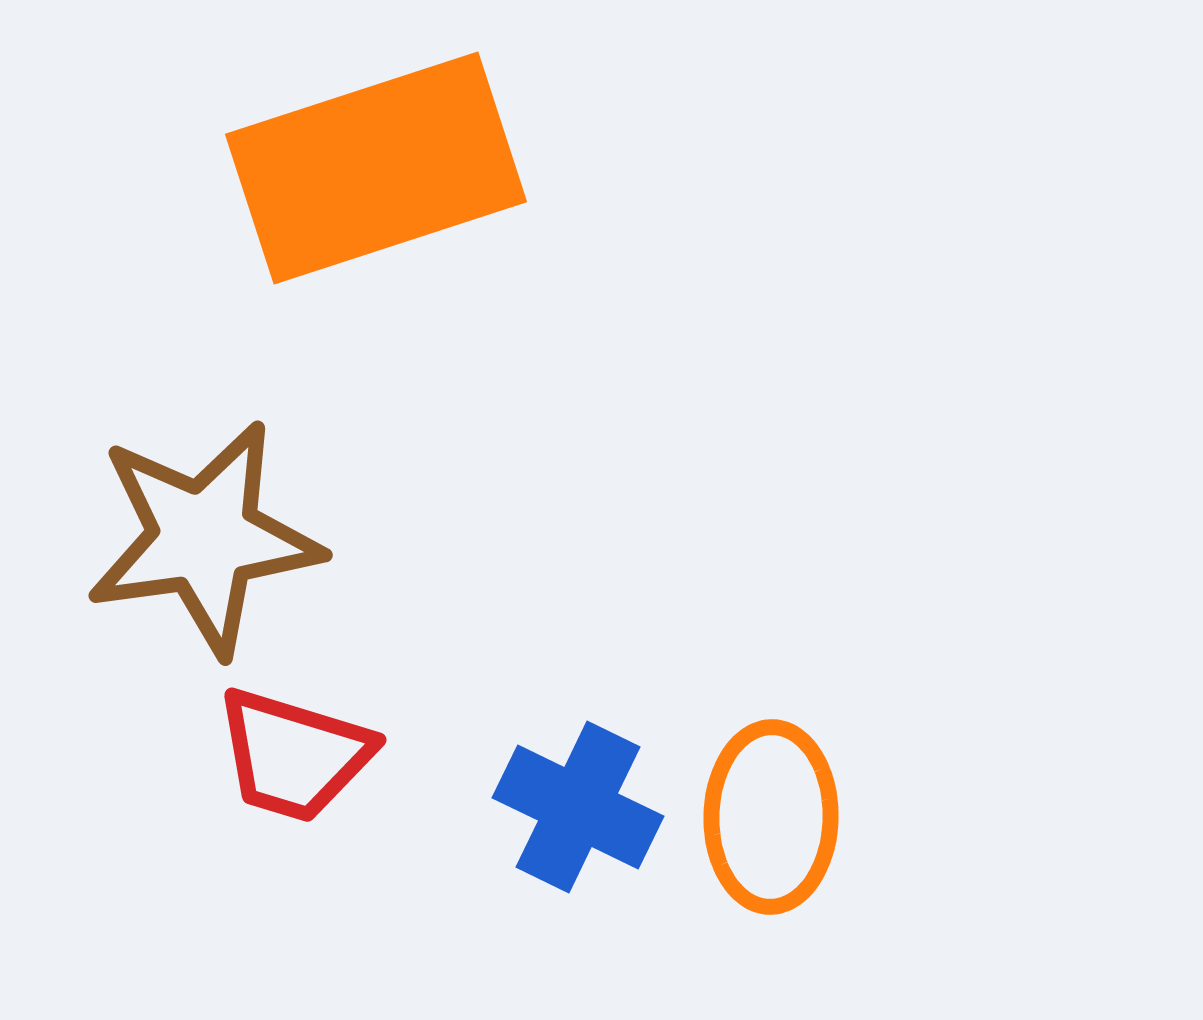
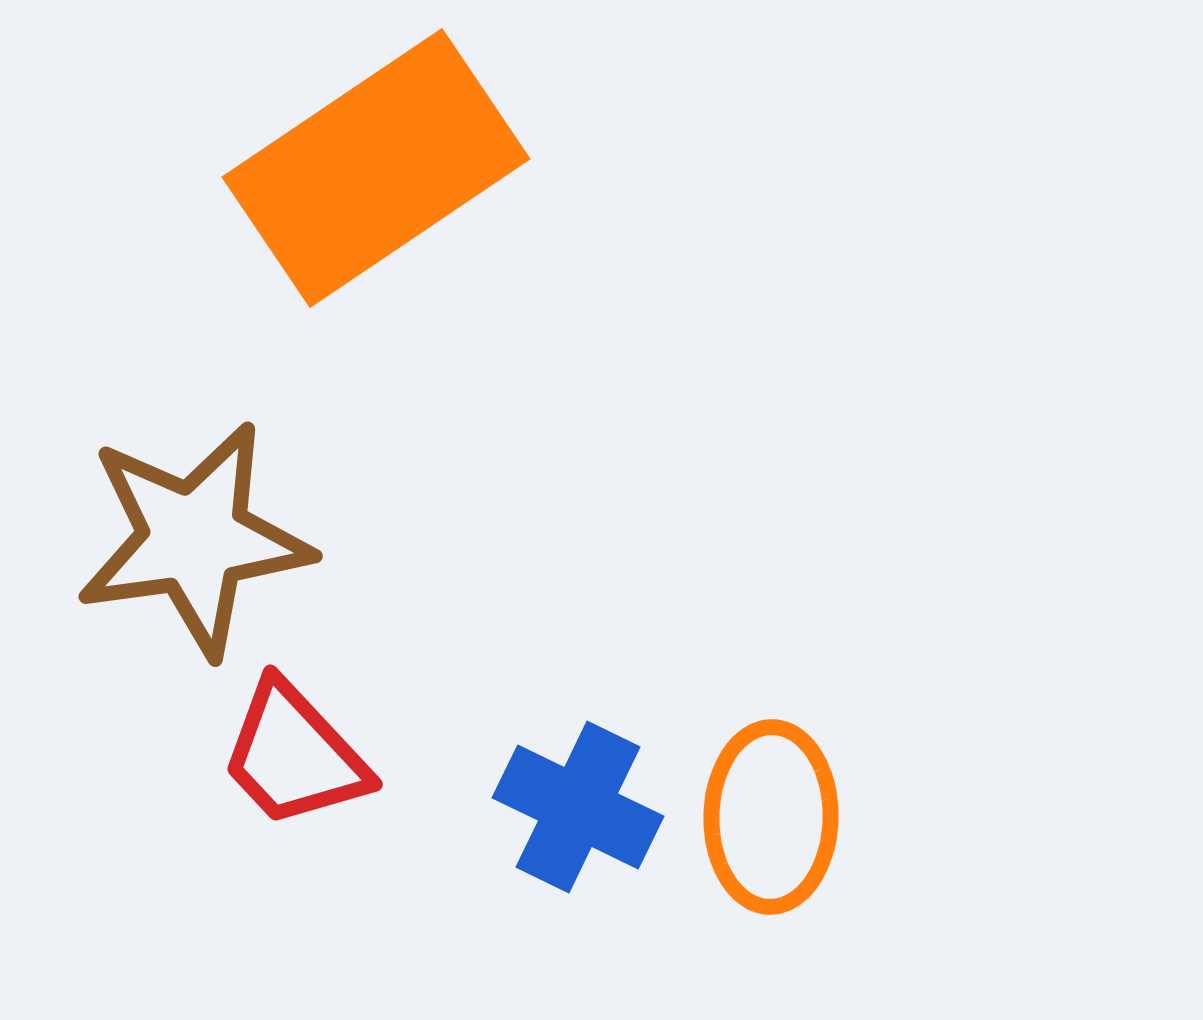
orange rectangle: rotated 16 degrees counterclockwise
brown star: moved 10 px left, 1 px down
red trapezoid: rotated 30 degrees clockwise
